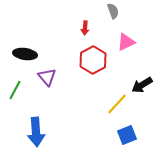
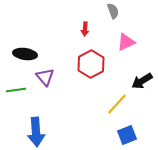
red arrow: moved 1 px down
red hexagon: moved 2 px left, 4 px down
purple triangle: moved 2 px left
black arrow: moved 4 px up
green line: moved 1 px right; rotated 54 degrees clockwise
